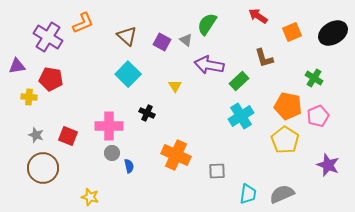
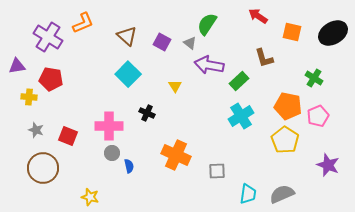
orange square: rotated 36 degrees clockwise
gray triangle: moved 4 px right, 3 px down
gray star: moved 5 px up
